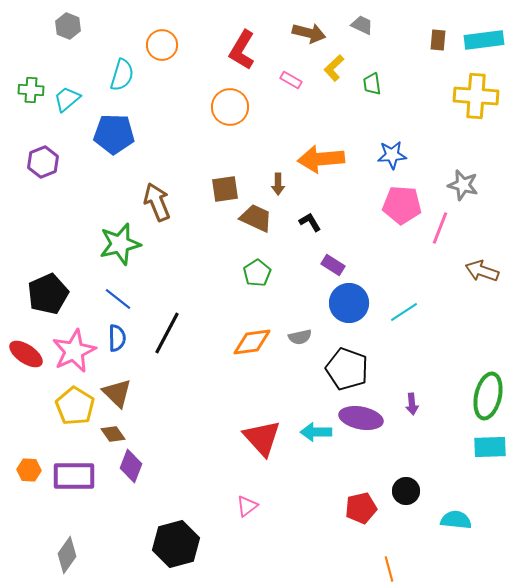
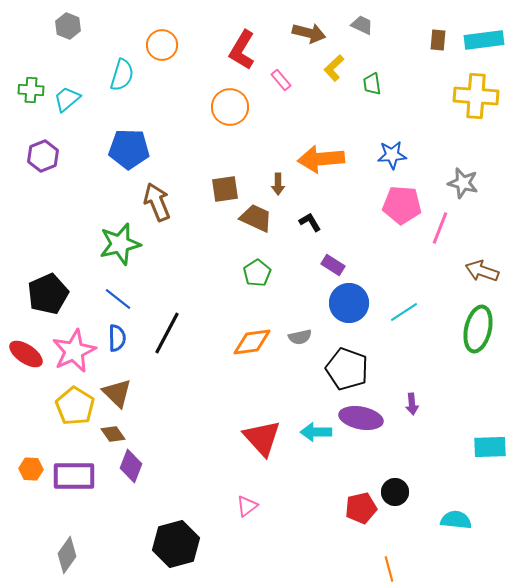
pink rectangle at (291, 80): moved 10 px left; rotated 20 degrees clockwise
blue pentagon at (114, 134): moved 15 px right, 15 px down
purple hexagon at (43, 162): moved 6 px up
gray star at (463, 185): moved 2 px up
green ellipse at (488, 396): moved 10 px left, 67 px up
orange hexagon at (29, 470): moved 2 px right, 1 px up
black circle at (406, 491): moved 11 px left, 1 px down
